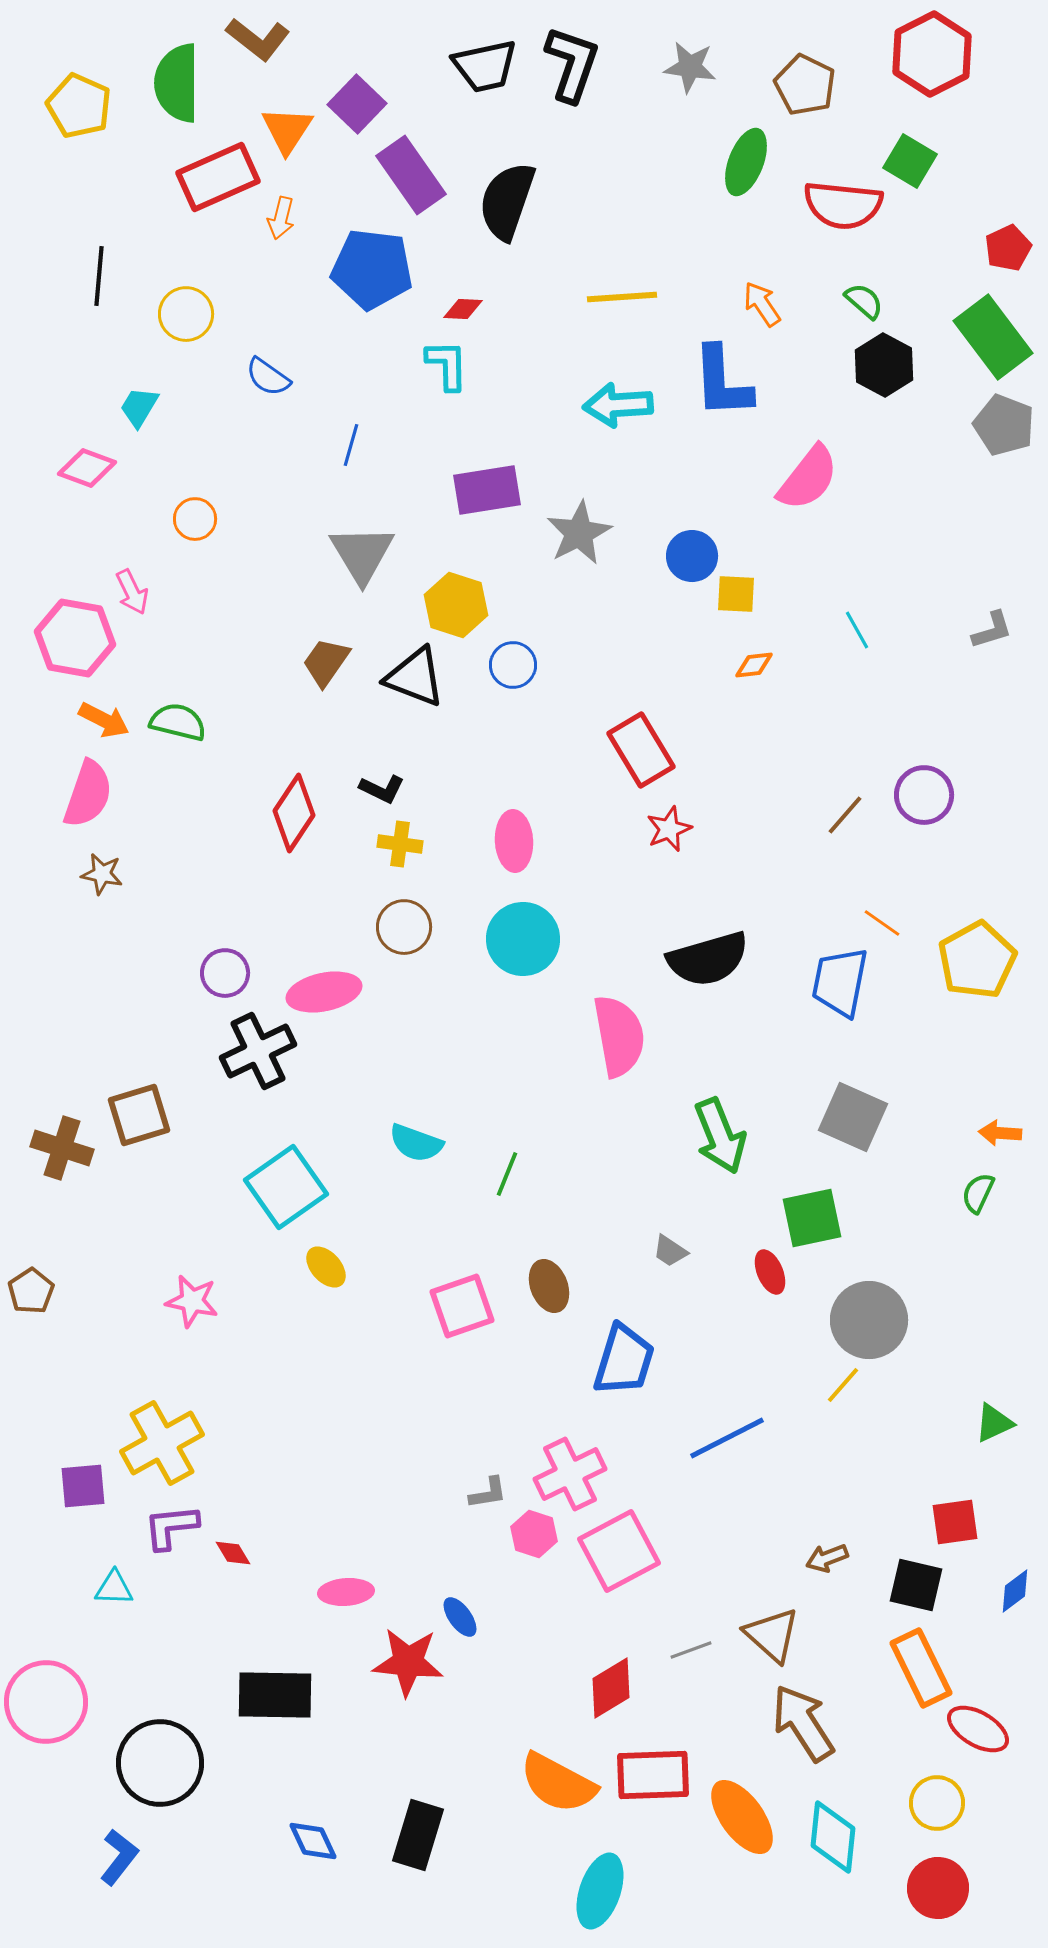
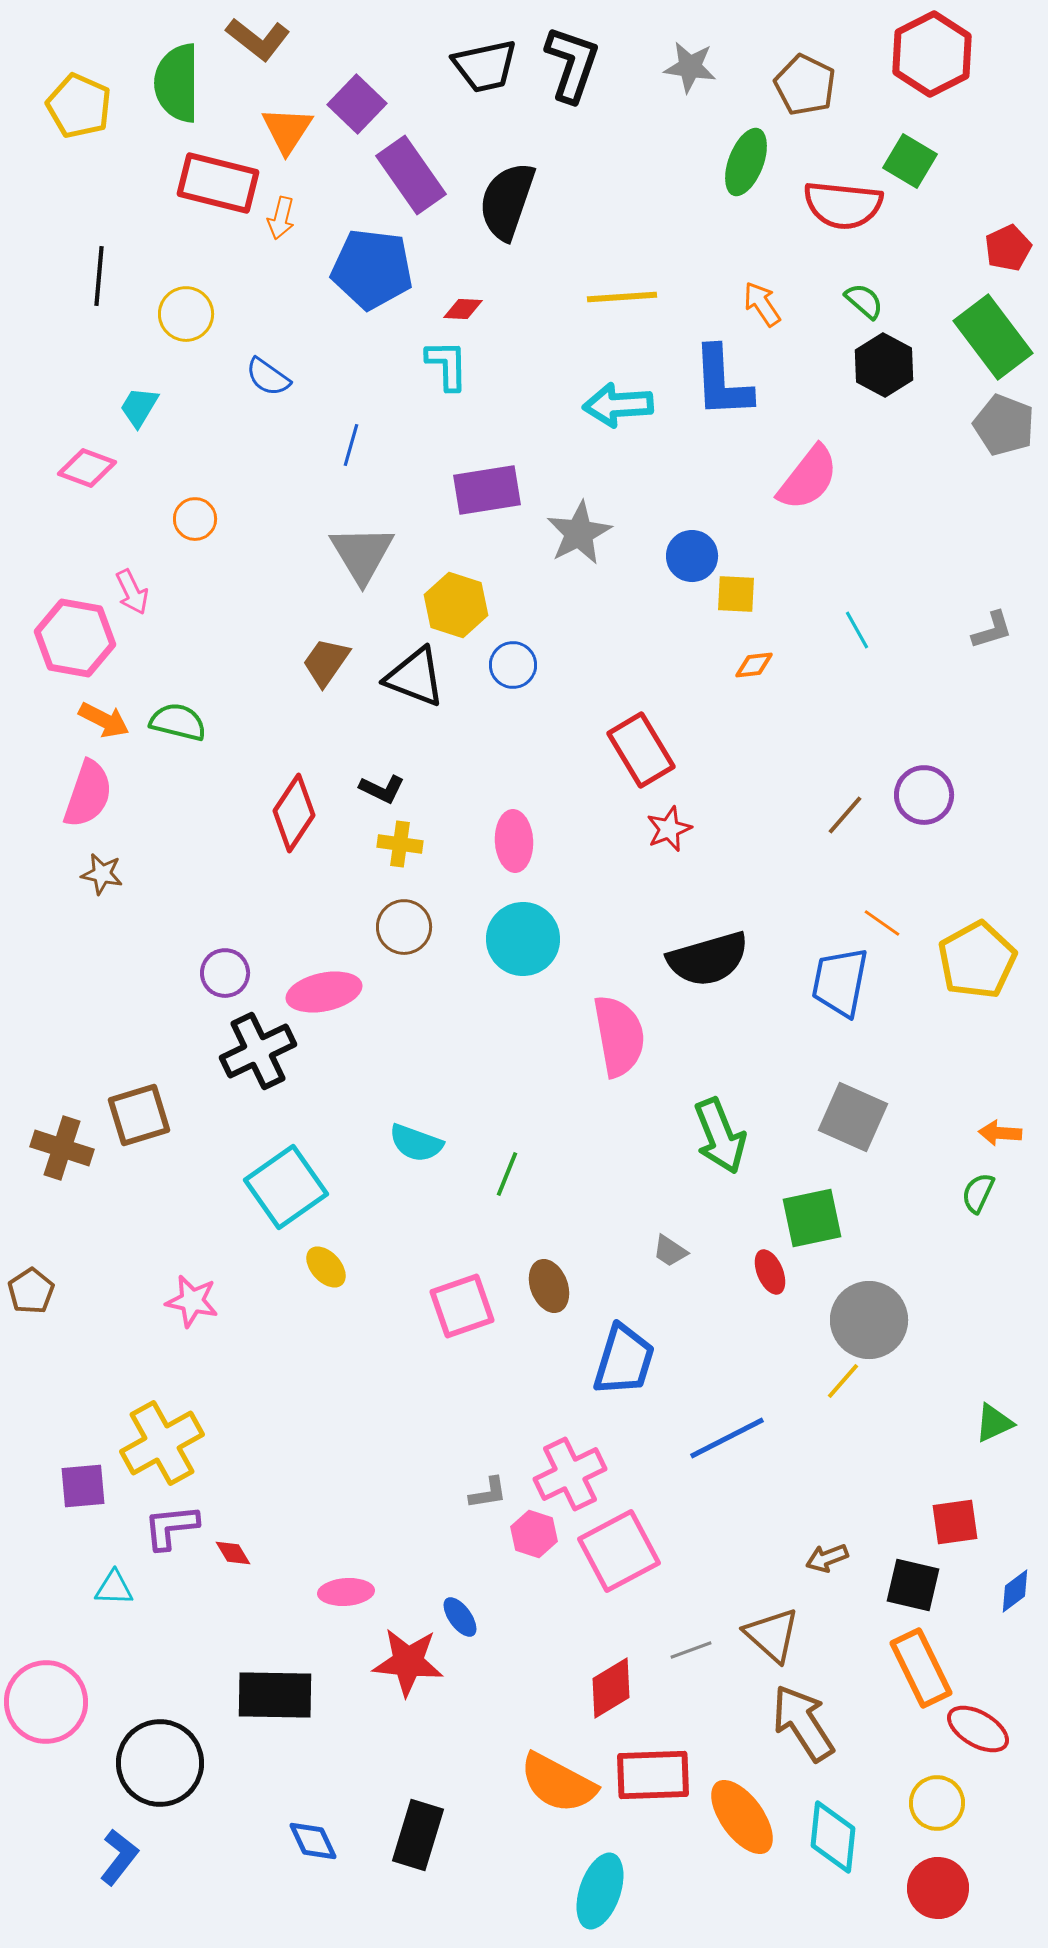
red rectangle at (218, 177): moved 6 px down; rotated 38 degrees clockwise
yellow line at (843, 1385): moved 4 px up
black square at (916, 1585): moved 3 px left
